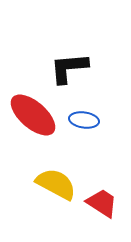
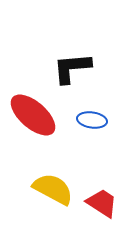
black L-shape: moved 3 px right
blue ellipse: moved 8 px right
yellow semicircle: moved 3 px left, 5 px down
